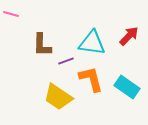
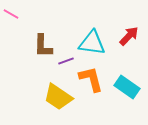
pink line: rotated 14 degrees clockwise
brown L-shape: moved 1 px right, 1 px down
